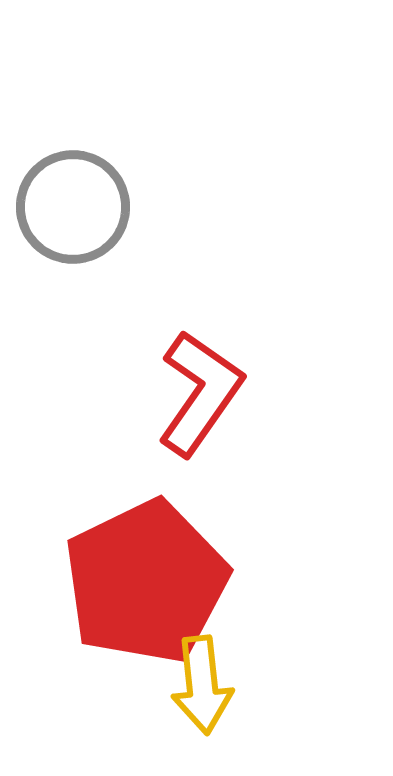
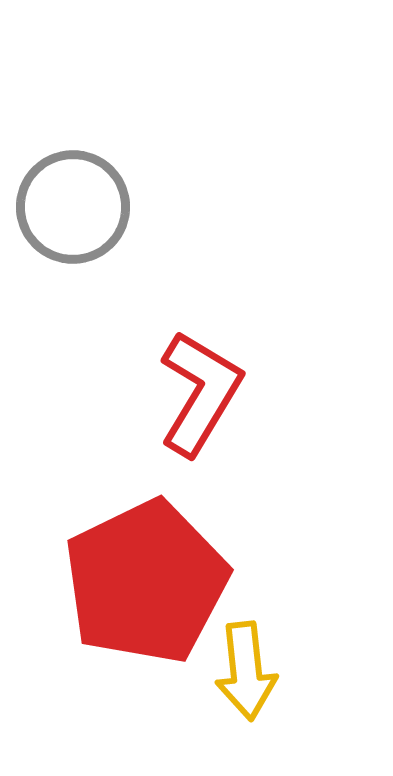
red L-shape: rotated 4 degrees counterclockwise
yellow arrow: moved 44 px right, 14 px up
